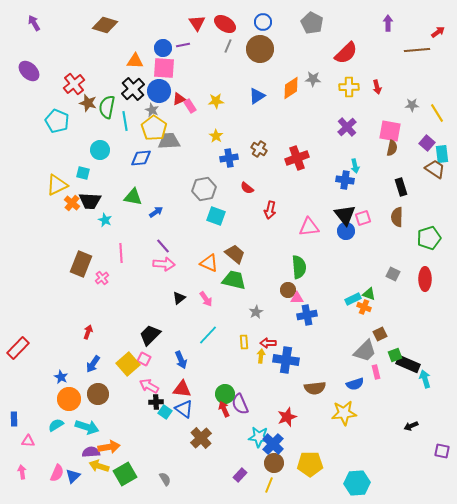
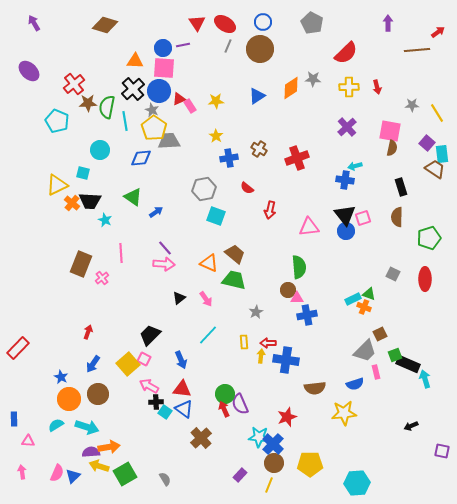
brown star at (88, 103): rotated 18 degrees counterclockwise
cyan arrow at (355, 166): rotated 88 degrees clockwise
green triangle at (133, 197): rotated 24 degrees clockwise
purple line at (163, 246): moved 2 px right, 2 px down
